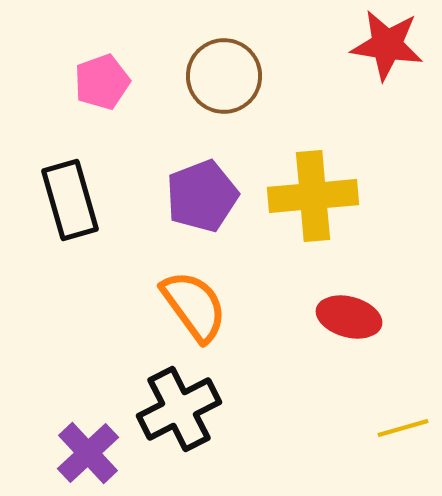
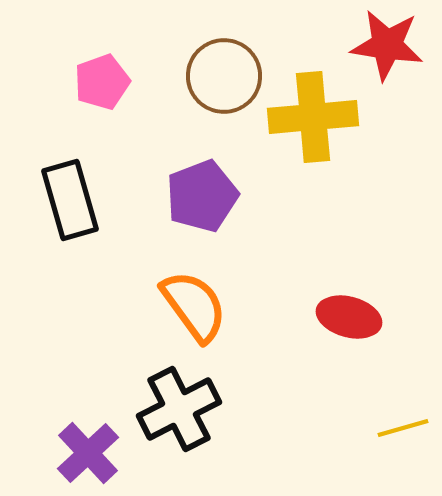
yellow cross: moved 79 px up
